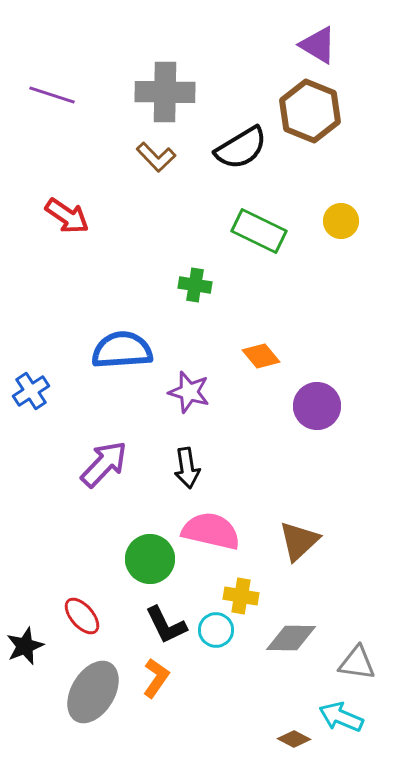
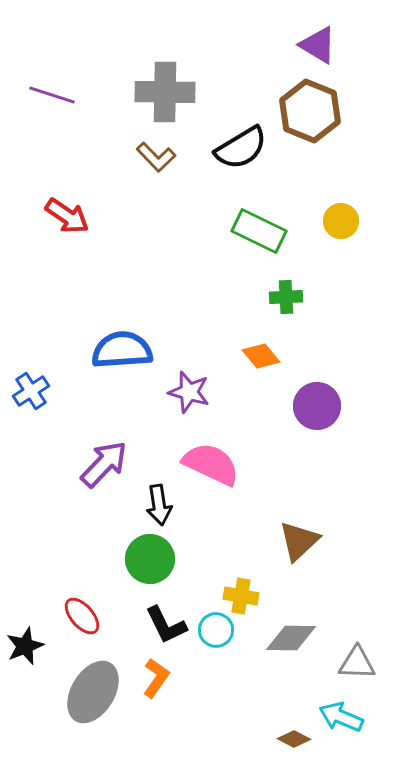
green cross: moved 91 px right, 12 px down; rotated 12 degrees counterclockwise
black arrow: moved 28 px left, 37 px down
pink semicircle: moved 67 px up; rotated 12 degrees clockwise
gray triangle: rotated 6 degrees counterclockwise
